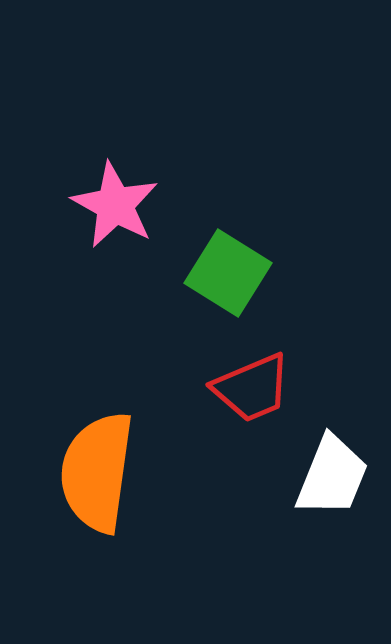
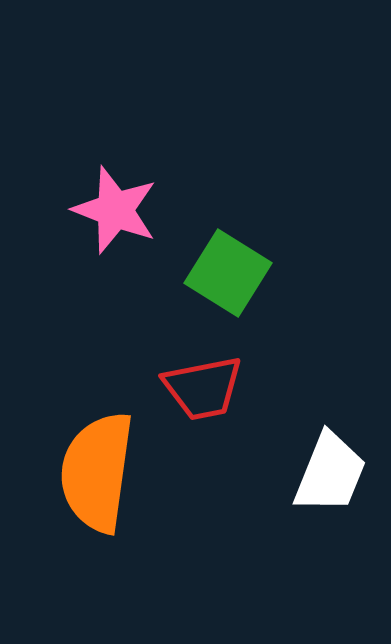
pink star: moved 5 px down; rotated 8 degrees counterclockwise
red trapezoid: moved 49 px left; rotated 12 degrees clockwise
white trapezoid: moved 2 px left, 3 px up
